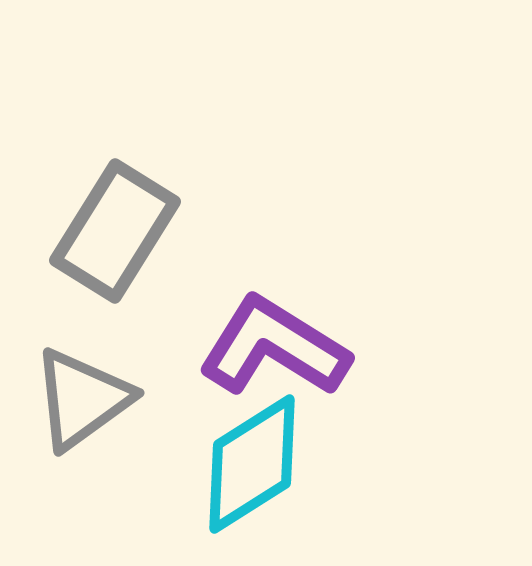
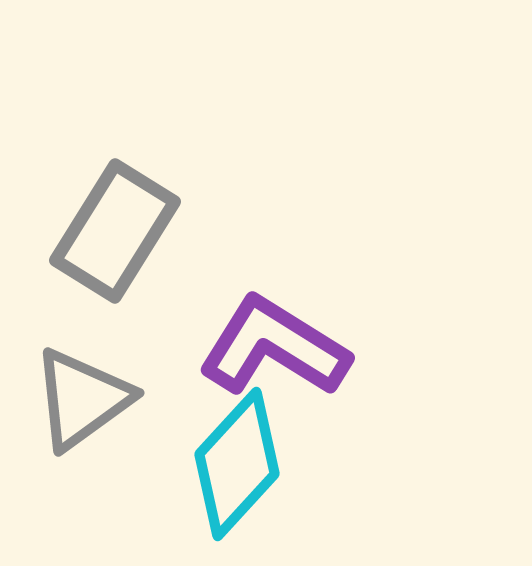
cyan diamond: moved 15 px left; rotated 15 degrees counterclockwise
